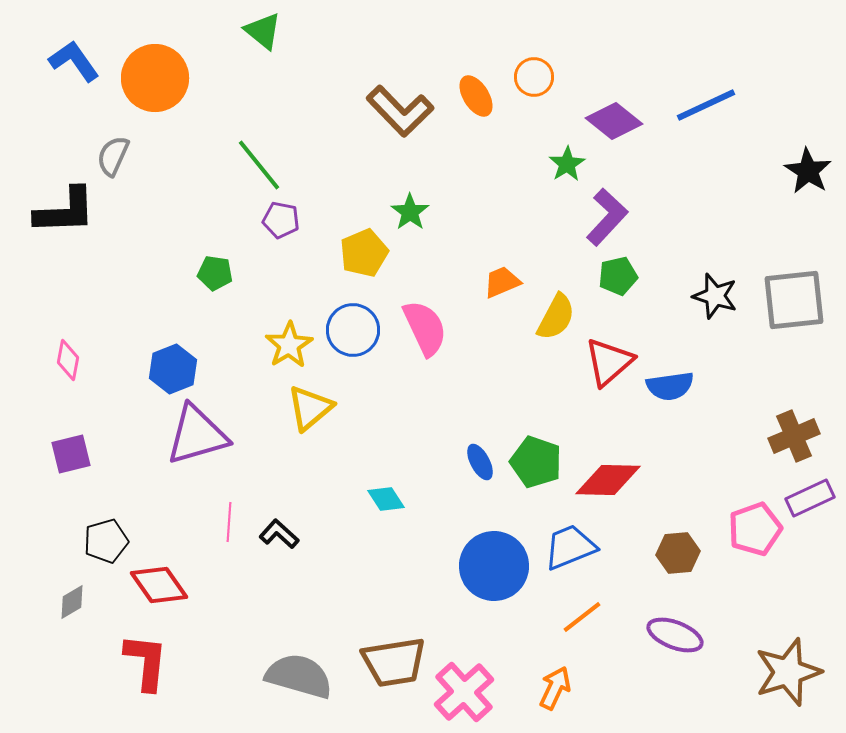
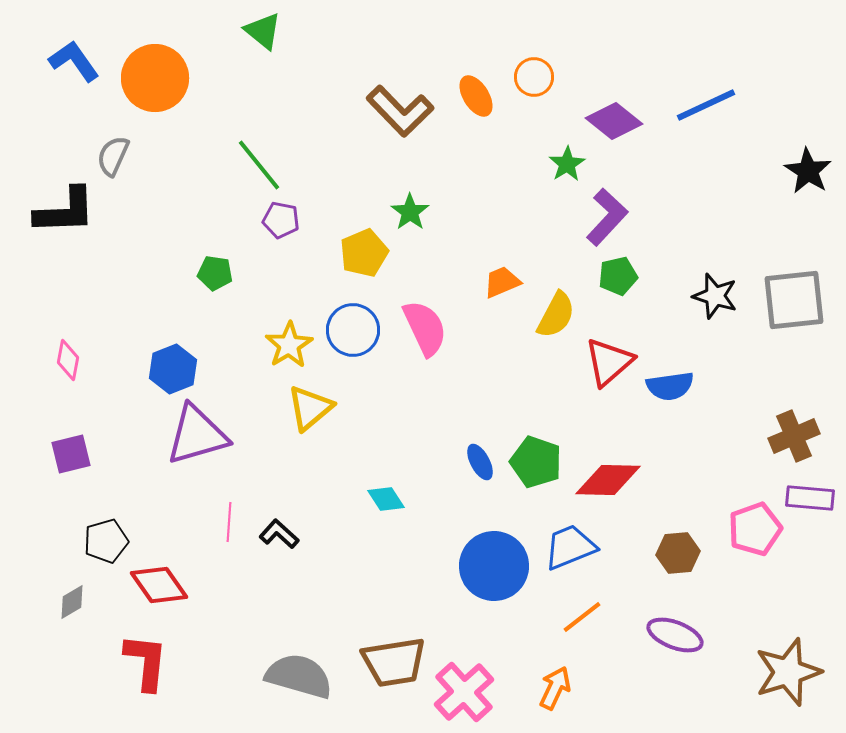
yellow semicircle at (556, 317): moved 2 px up
purple rectangle at (810, 498): rotated 30 degrees clockwise
